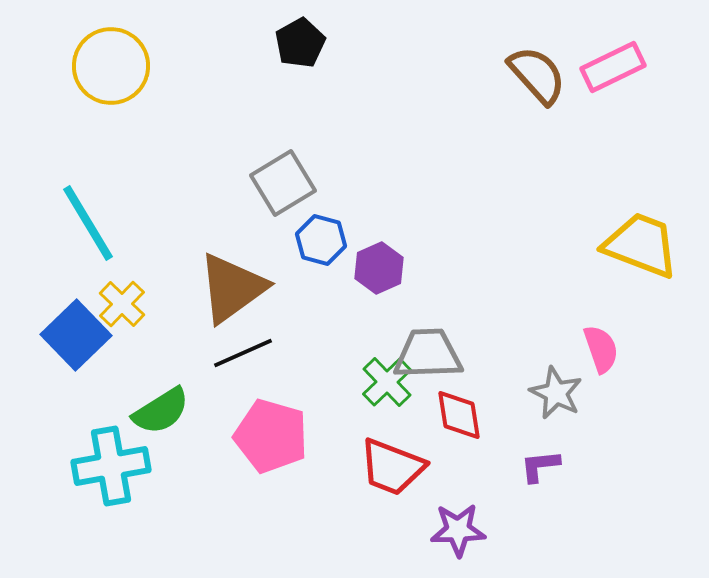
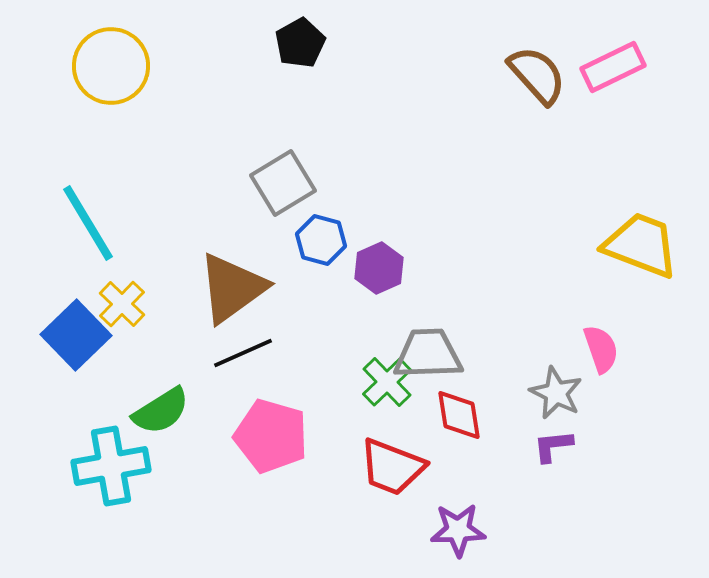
purple L-shape: moved 13 px right, 20 px up
